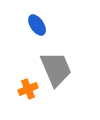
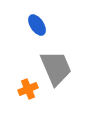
gray trapezoid: moved 1 px up
